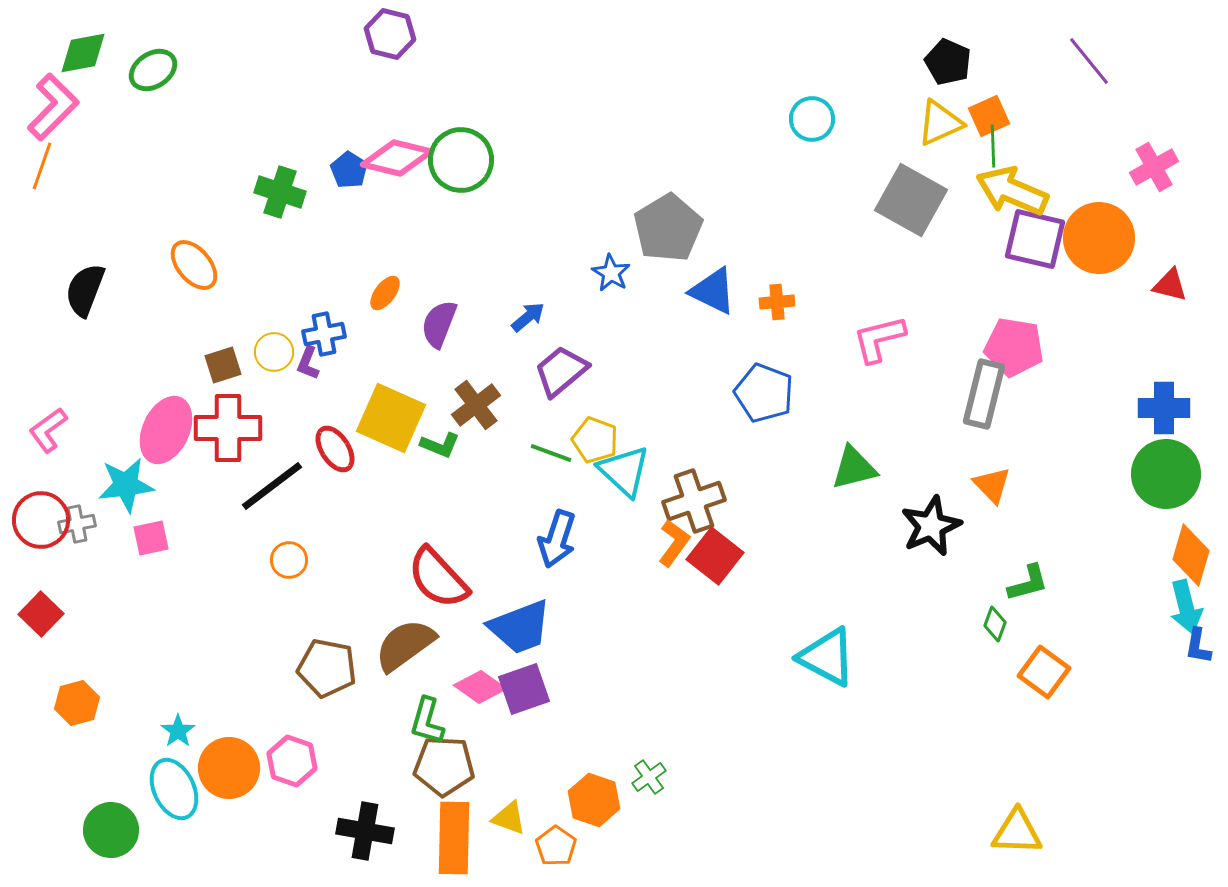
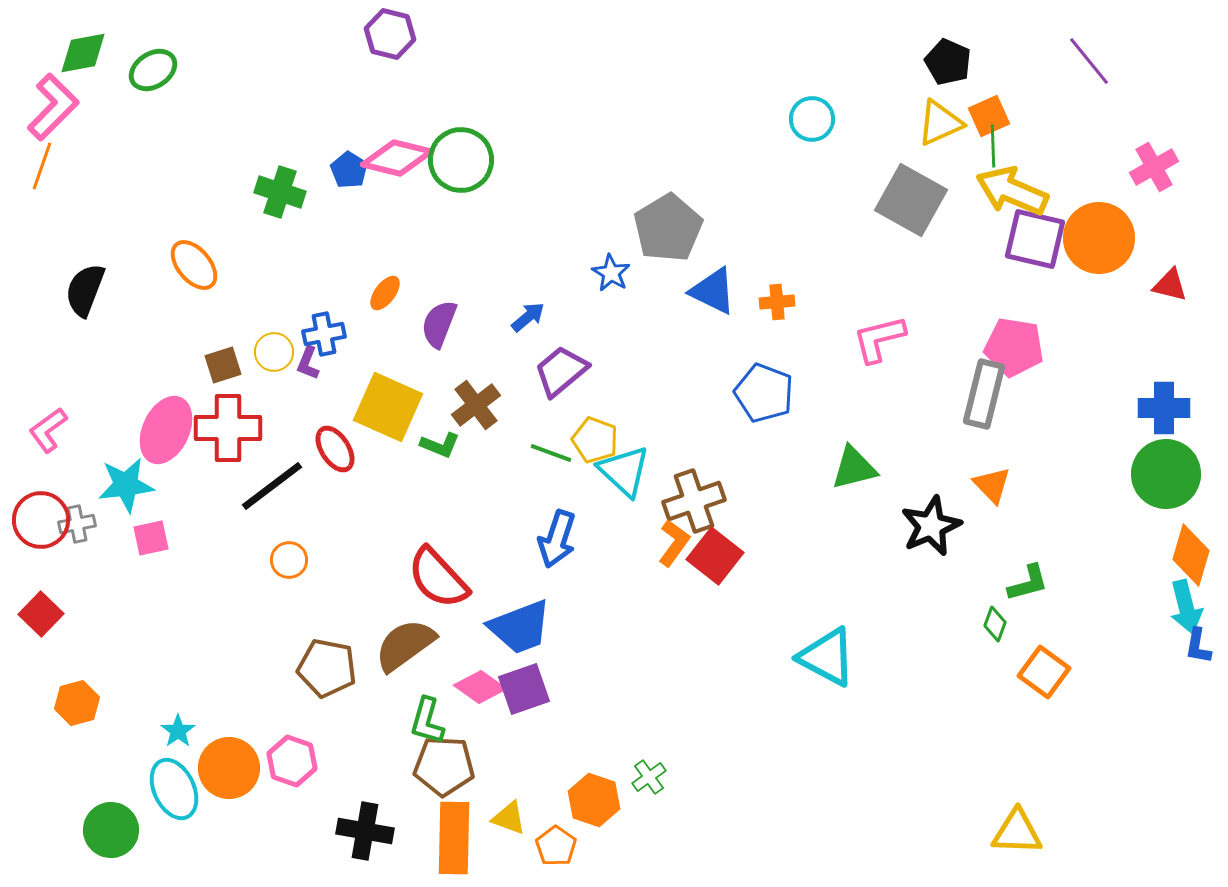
yellow square at (391, 418): moved 3 px left, 11 px up
